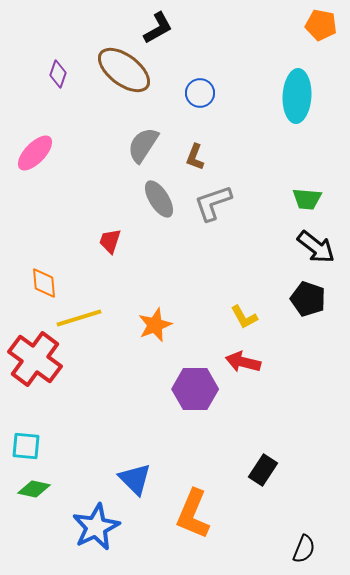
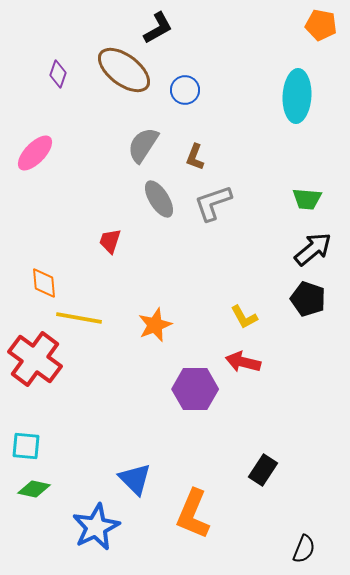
blue circle: moved 15 px left, 3 px up
black arrow: moved 3 px left, 2 px down; rotated 78 degrees counterclockwise
yellow line: rotated 27 degrees clockwise
